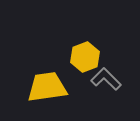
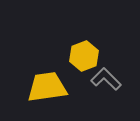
yellow hexagon: moved 1 px left, 1 px up
